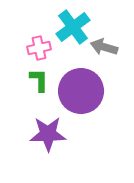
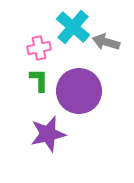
cyan cross: rotated 12 degrees counterclockwise
gray arrow: moved 2 px right, 5 px up
purple circle: moved 2 px left
purple star: rotated 12 degrees counterclockwise
